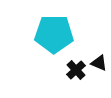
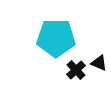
cyan pentagon: moved 2 px right, 4 px down
